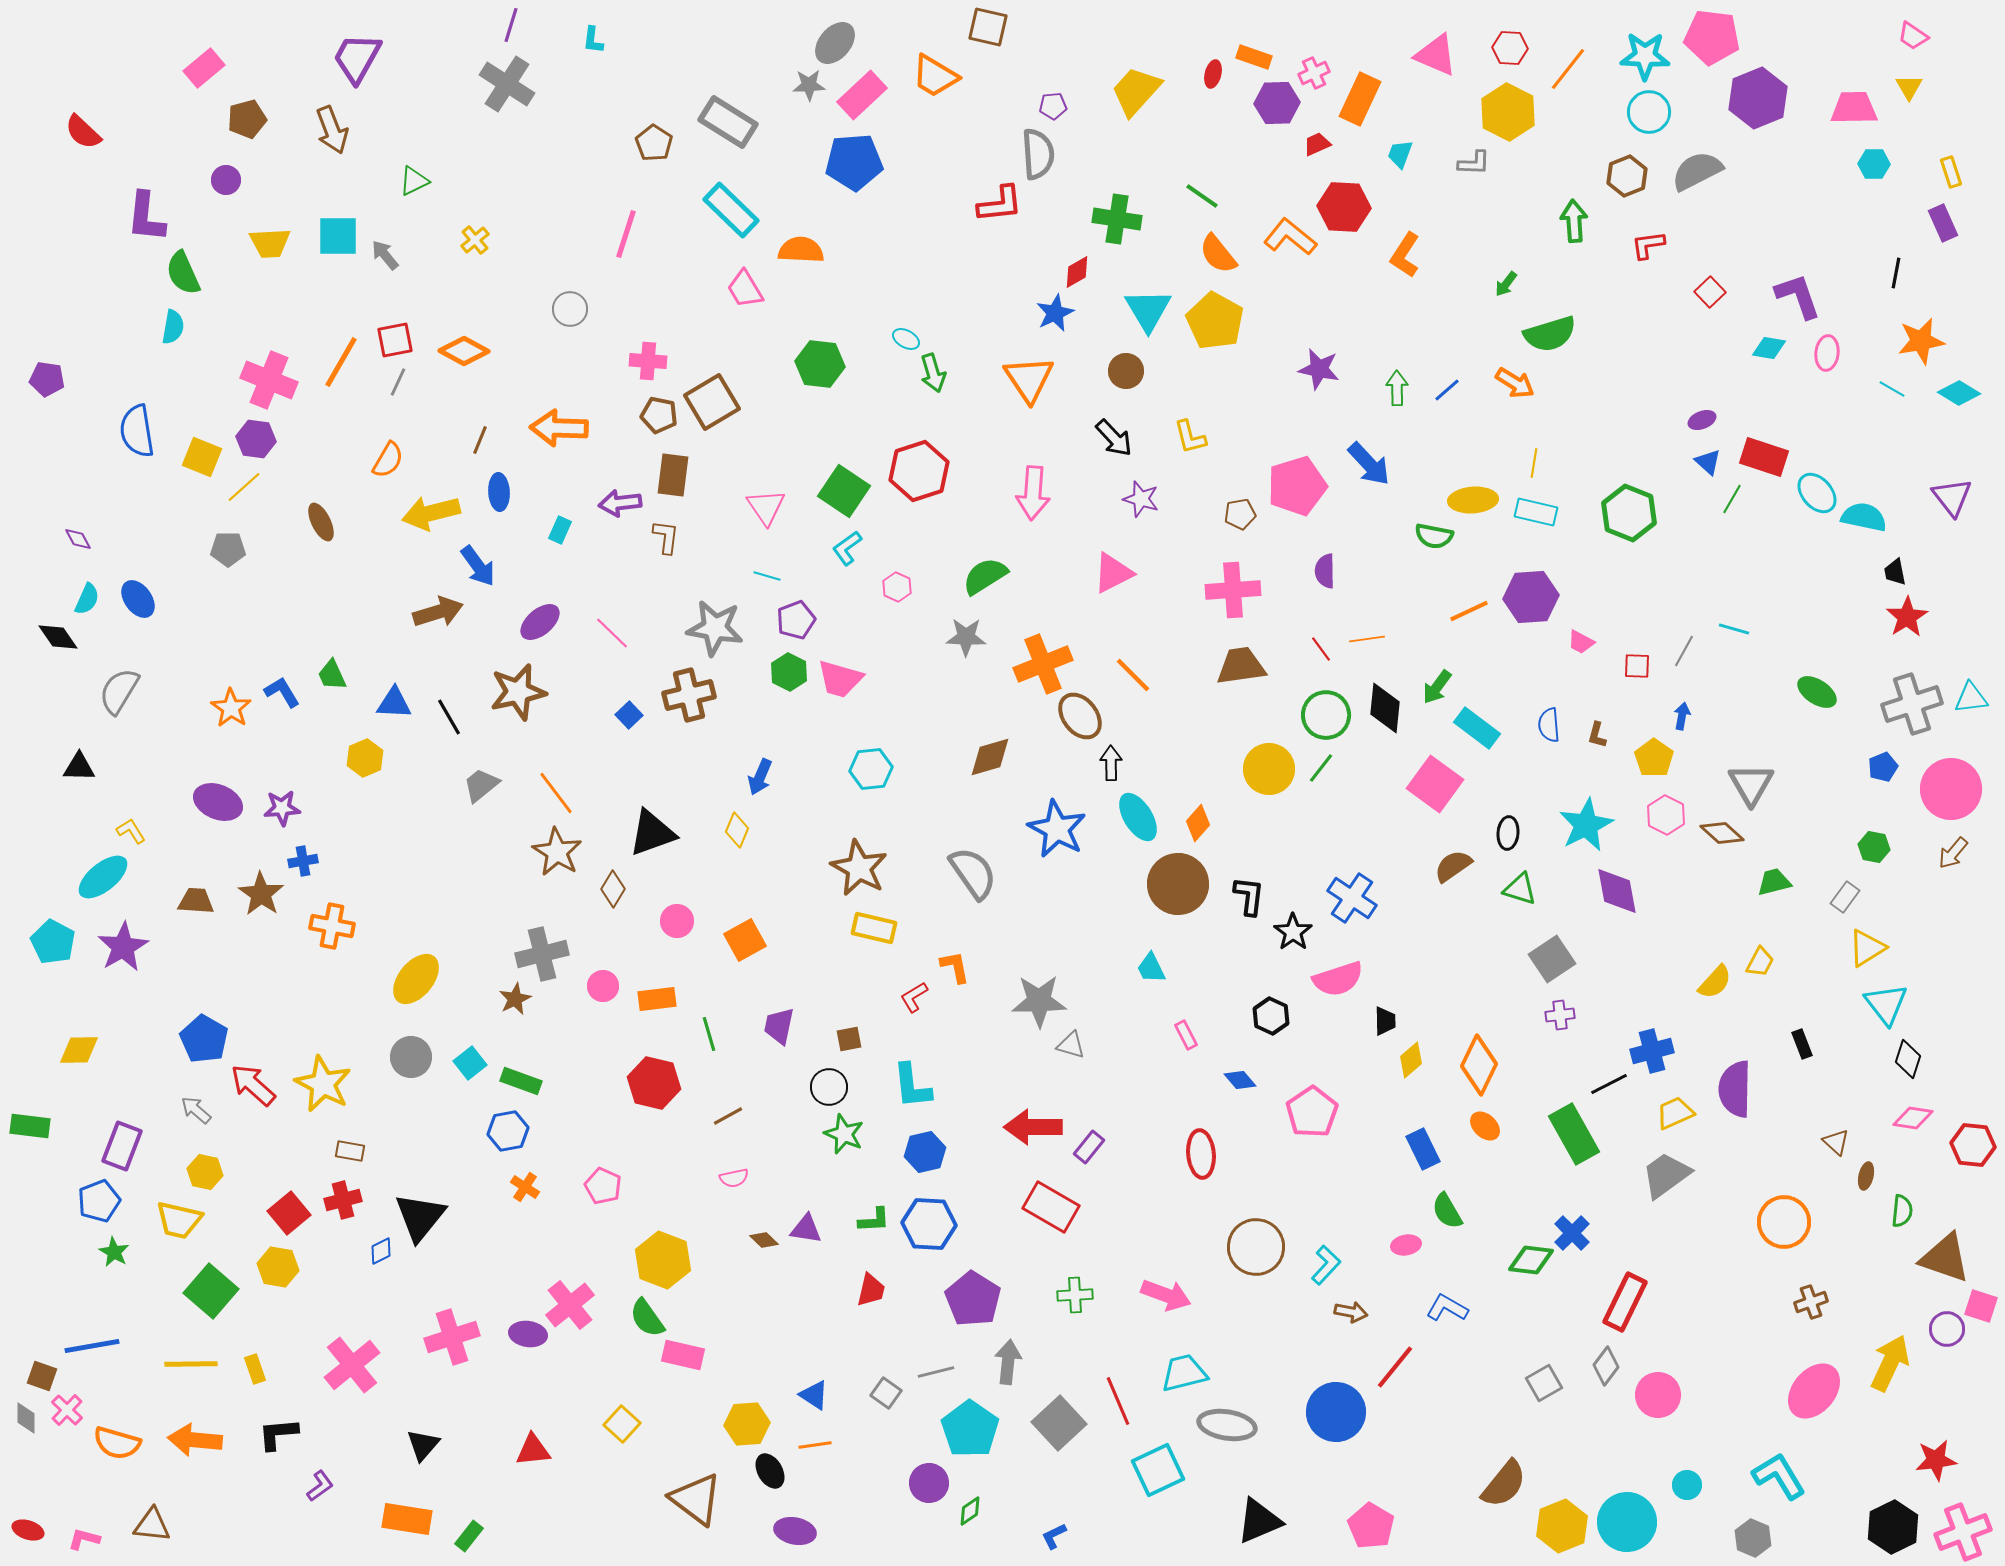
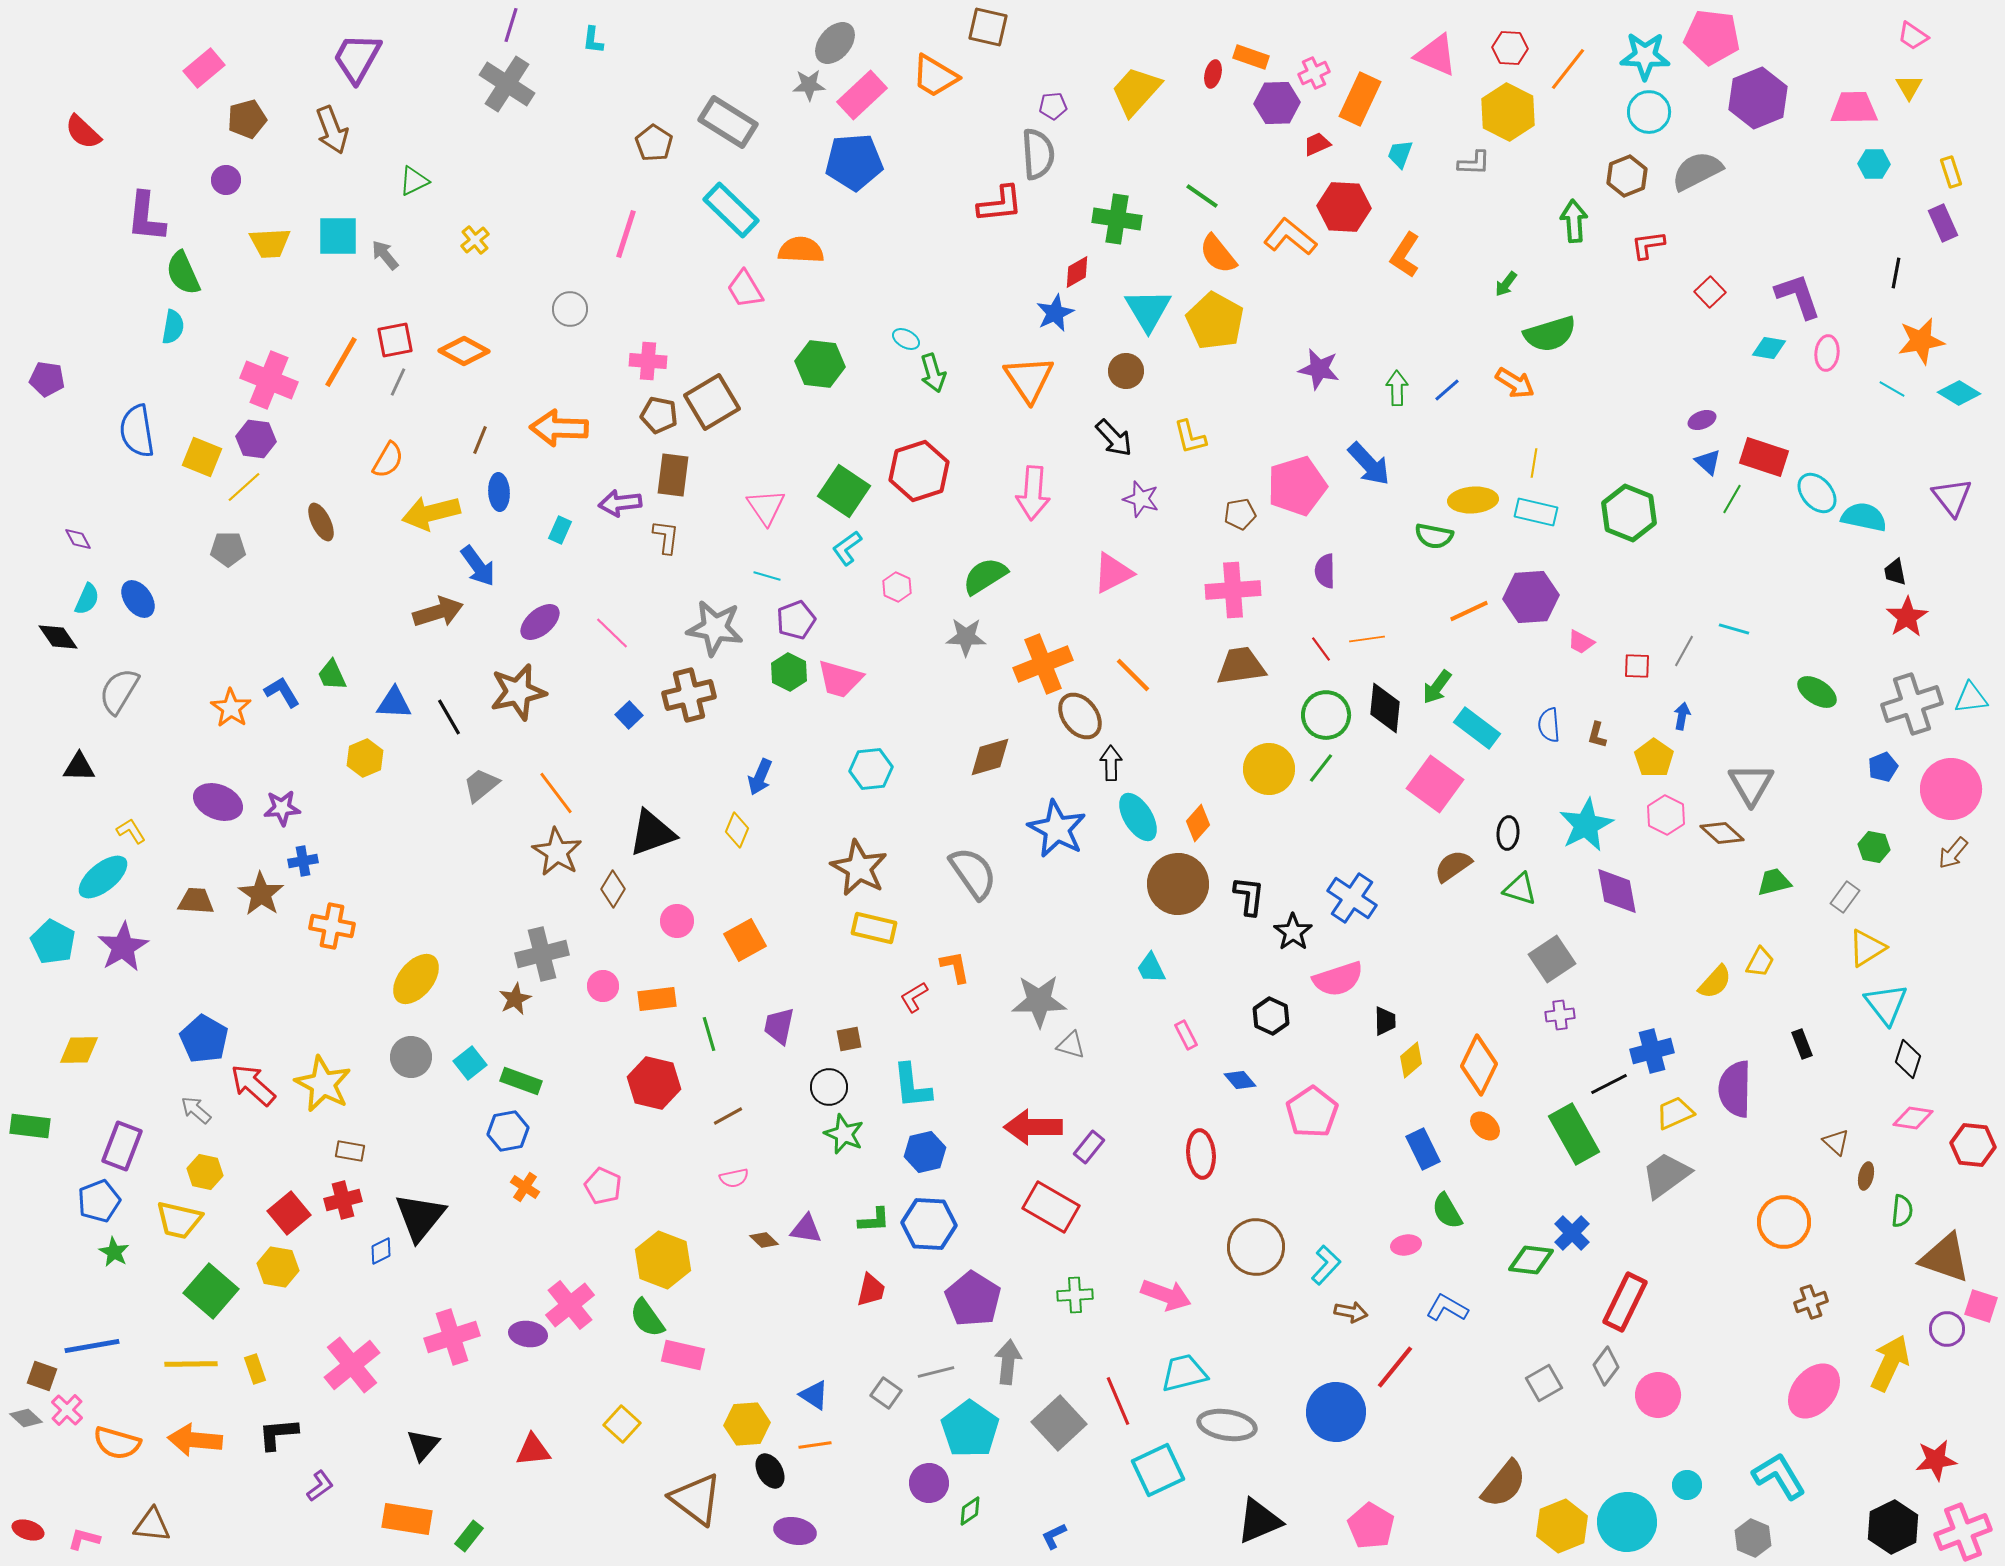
orange rectangle at (1254, 57): moved 3 px left
gray diamond at (26, 1418): rotated 48 degrees counterclockwise
